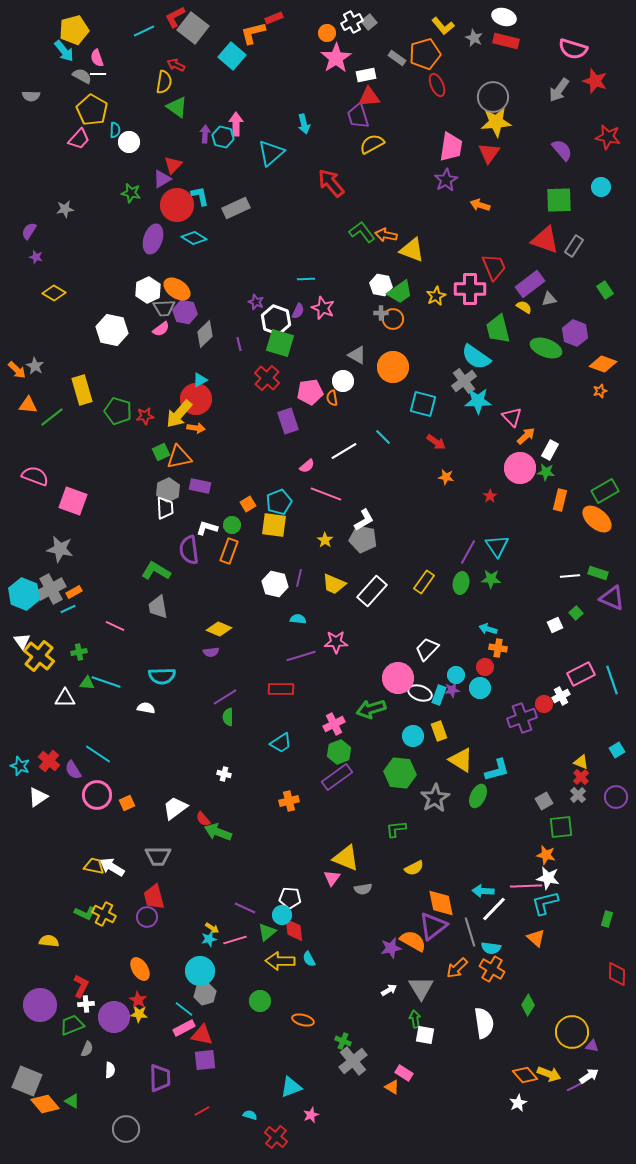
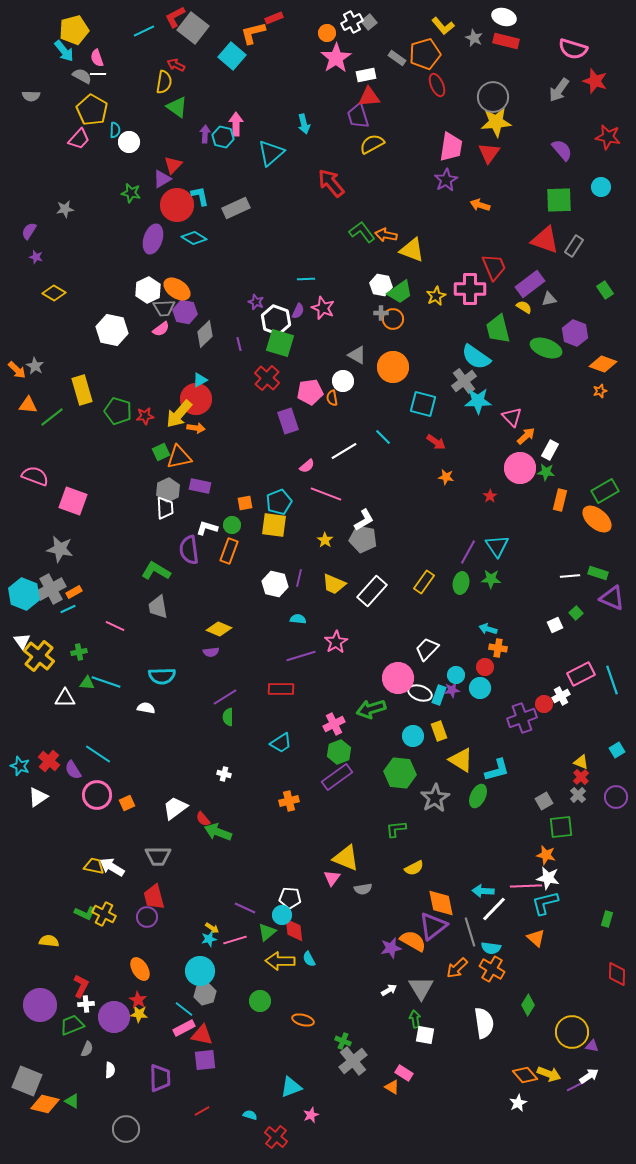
orange square at (248, 504): moved 3 px left, 1 px up; rotated 21 degrees clockwise
pink star at (336, 642): rotated 30 degrees counterclockwise
orange diamond at (45, 1104): rotated 36 degrees counterclockwise
